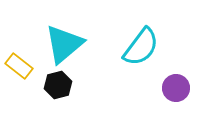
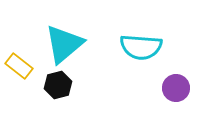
cyan semicircle: rotated 57 degrees clockwise
